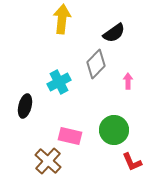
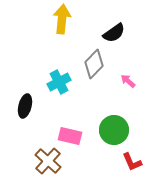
gray diamond: moved 2 px left
pink arrow: rotated 49 degrees counterclockwise
